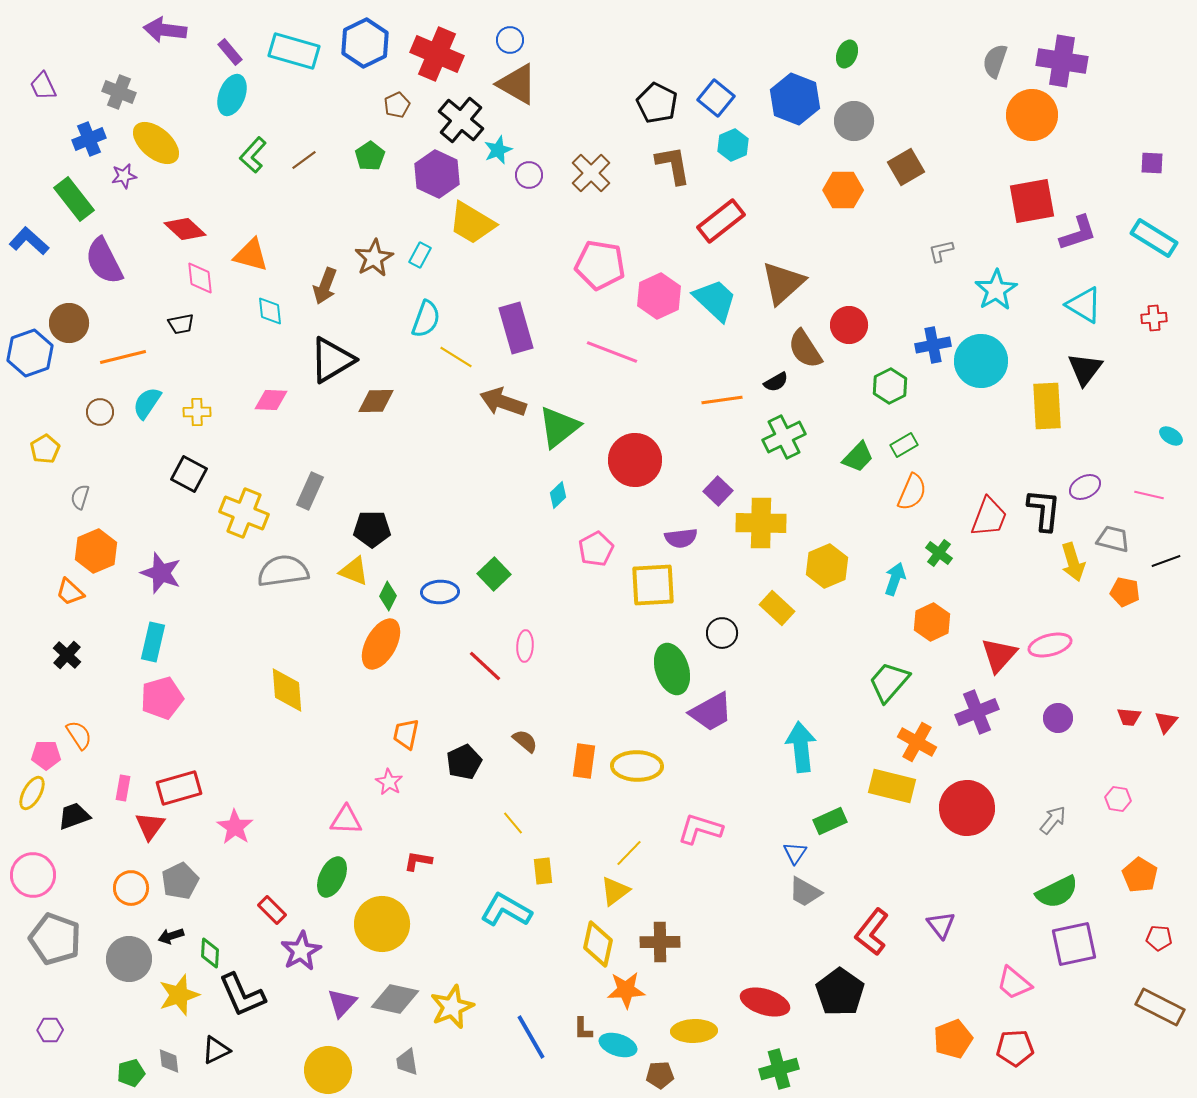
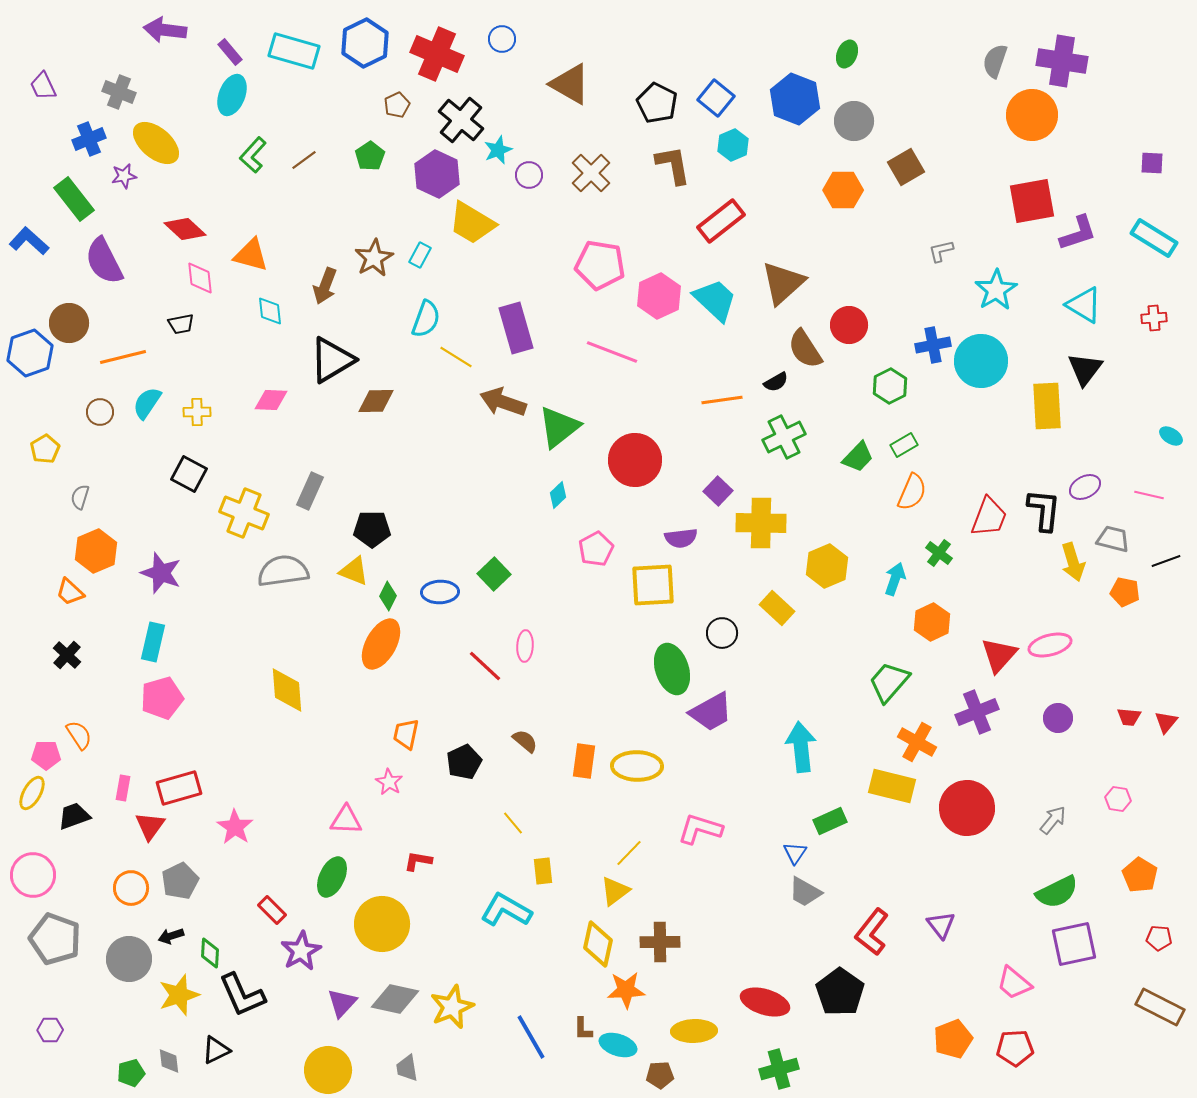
blue circle at (510, 40): moved 8 px left, 1 px up
brown triangle at (517, 84): moved 53 px right
gray trapezoid at (407, 1062): moved 6 px down
